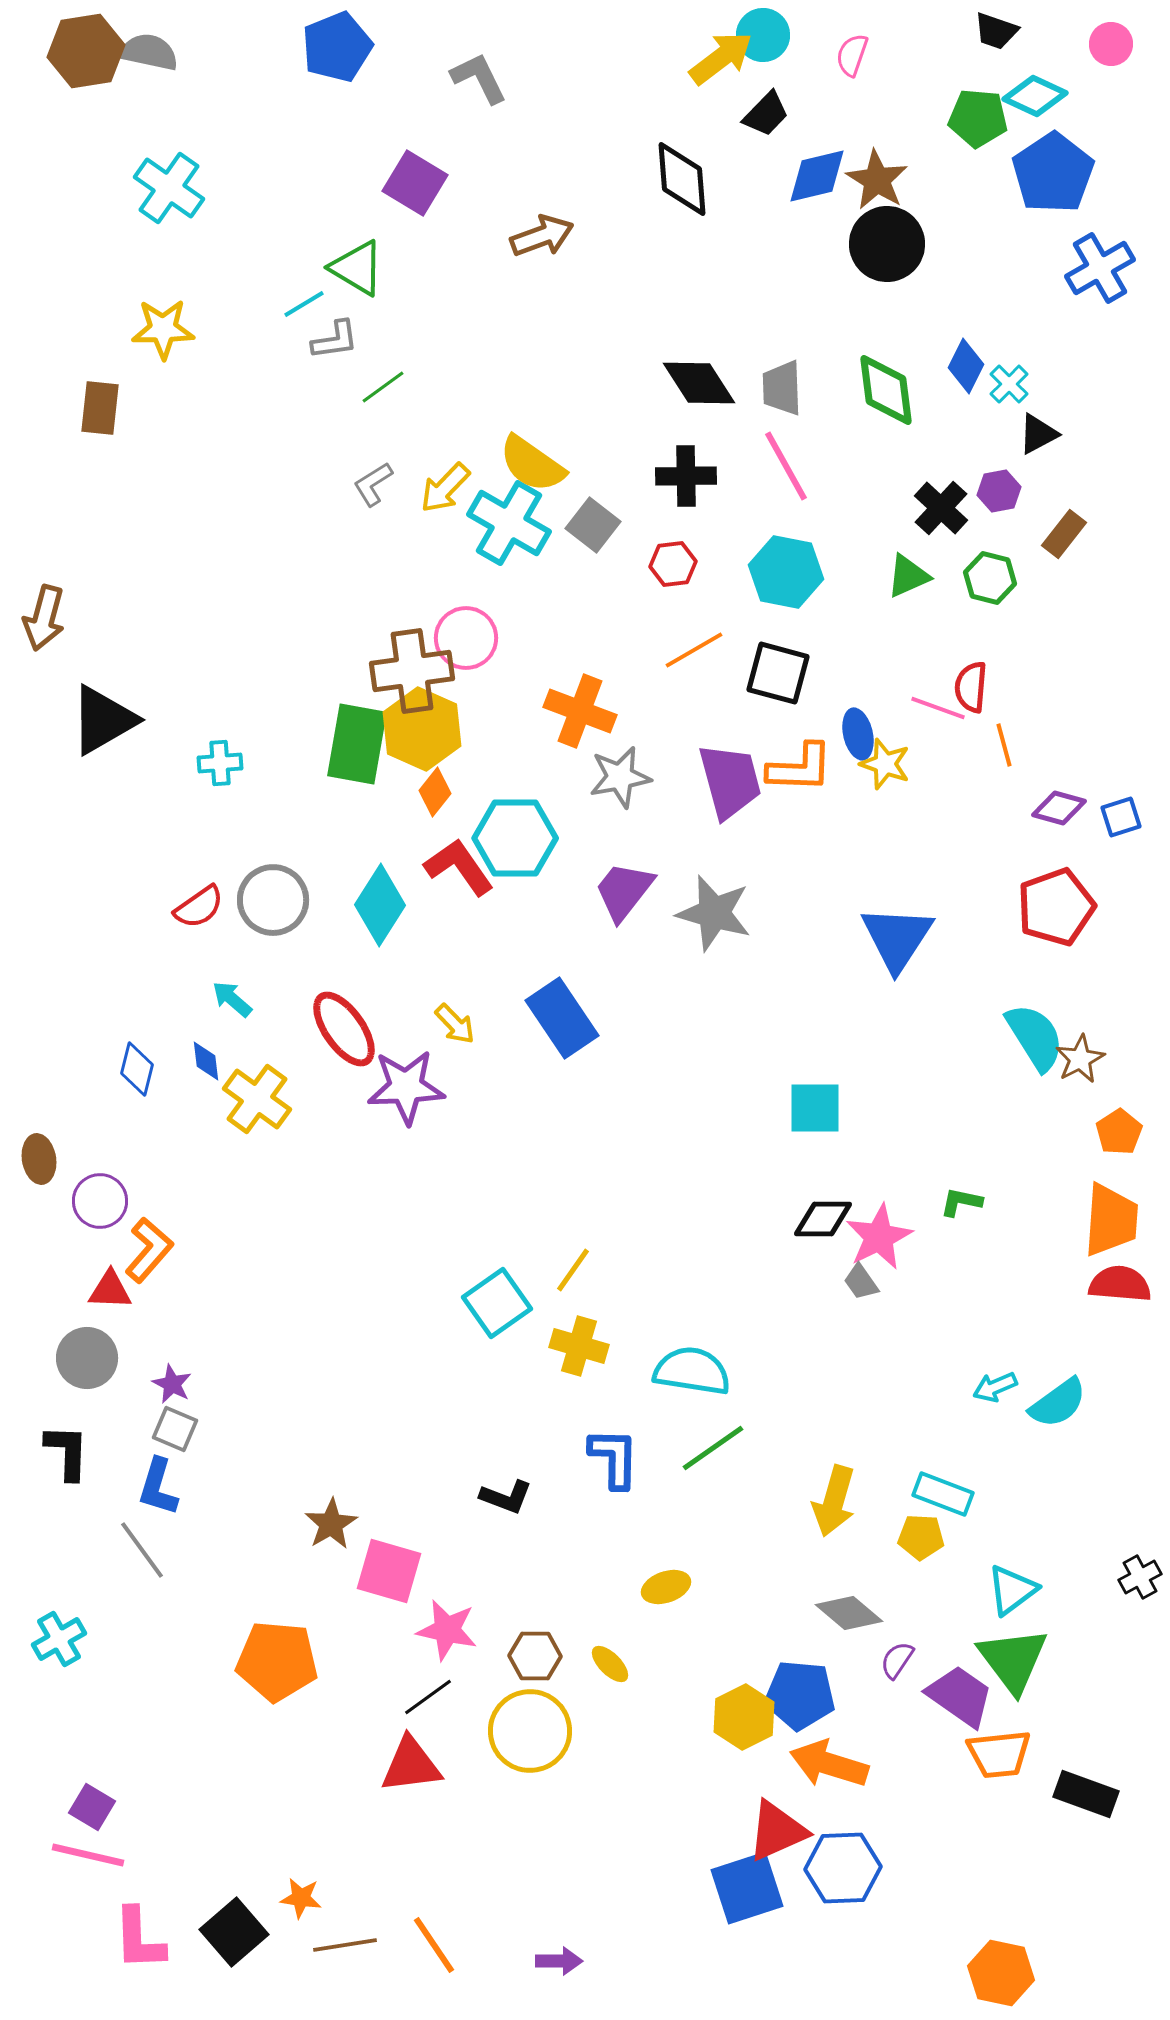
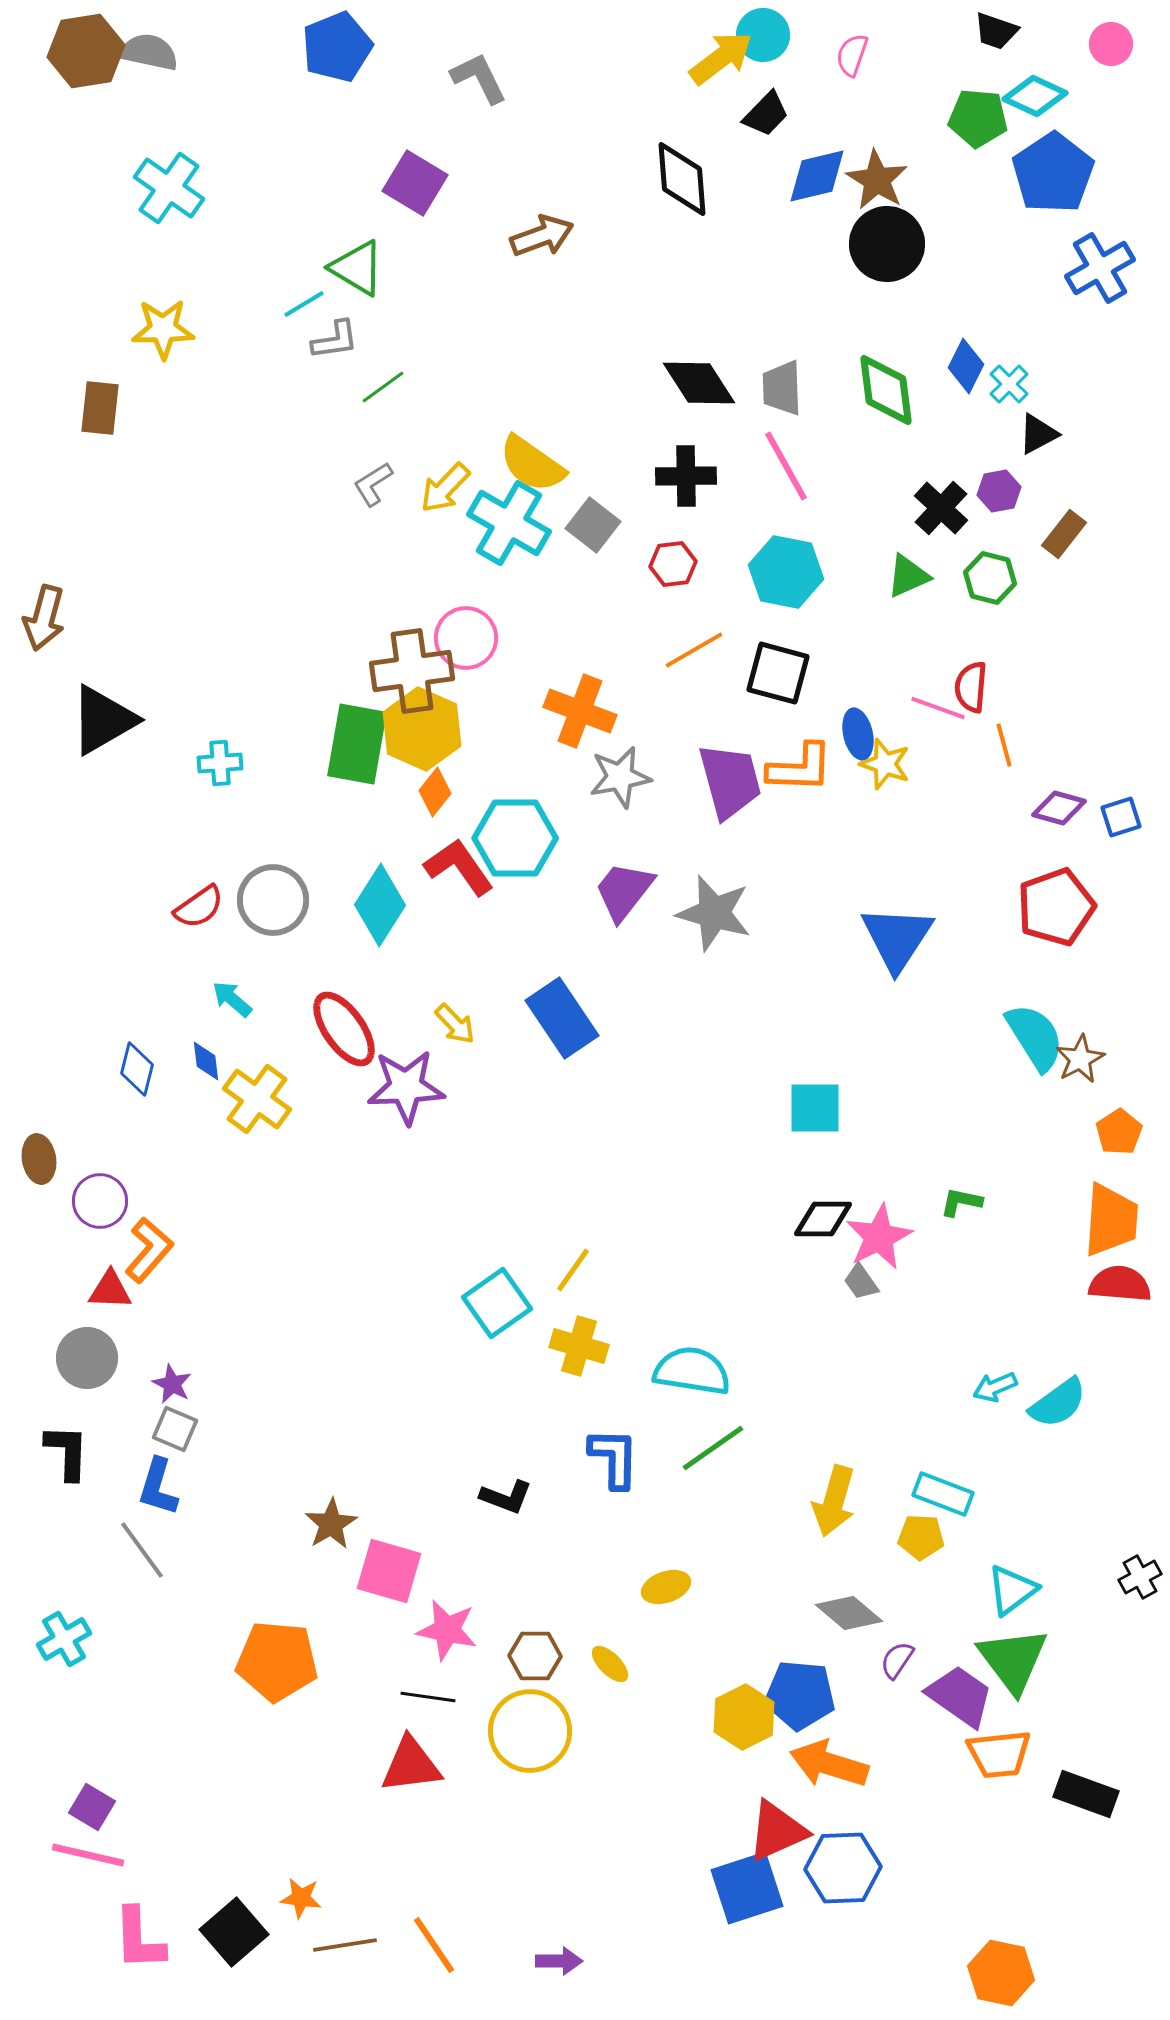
cyan cross at (59, 1639): moved 5 px right
black line at (428, 1697): rotated 44 degrees clockwise
